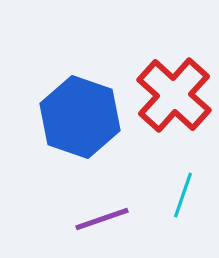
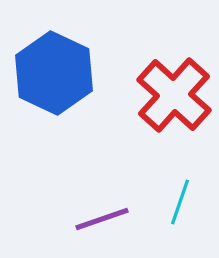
blue hexagon: moved 26 px left, 44 px up; rotated 6 degrees clockwise
cyan line: moved 3 px left, 7 px down
